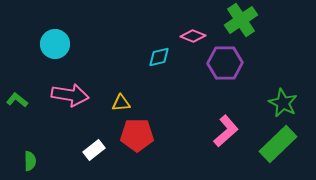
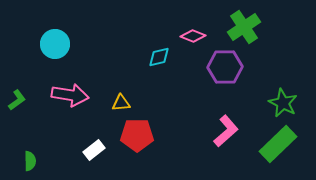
green cross: moved 3 px right, 7 px down
purple hexagon: moved 4 px down
green L-shape: rotated 105 degrees clockwise
